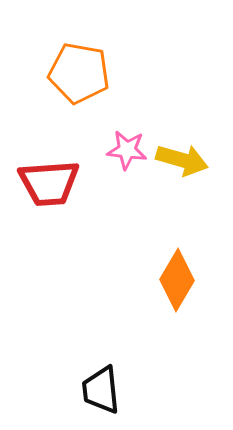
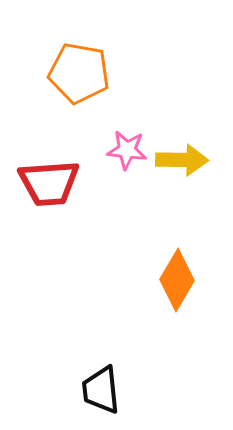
yellow arrow: rotated 15 degrees counterclockwise
